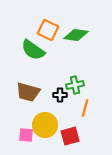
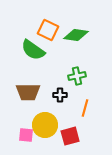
green cross: moved 2 px right, 9 px up
brown trapezoid: rotated 15 degrees counterclockwise
